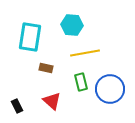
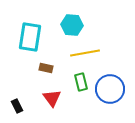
red triangle: moved 3 px up; rotated 12 degrees clockwise
